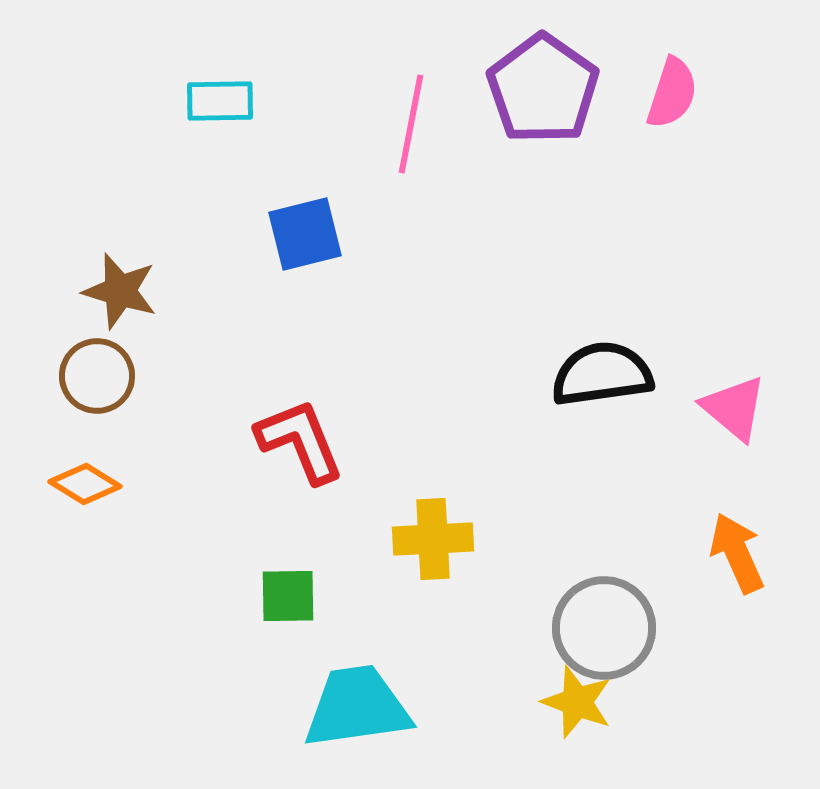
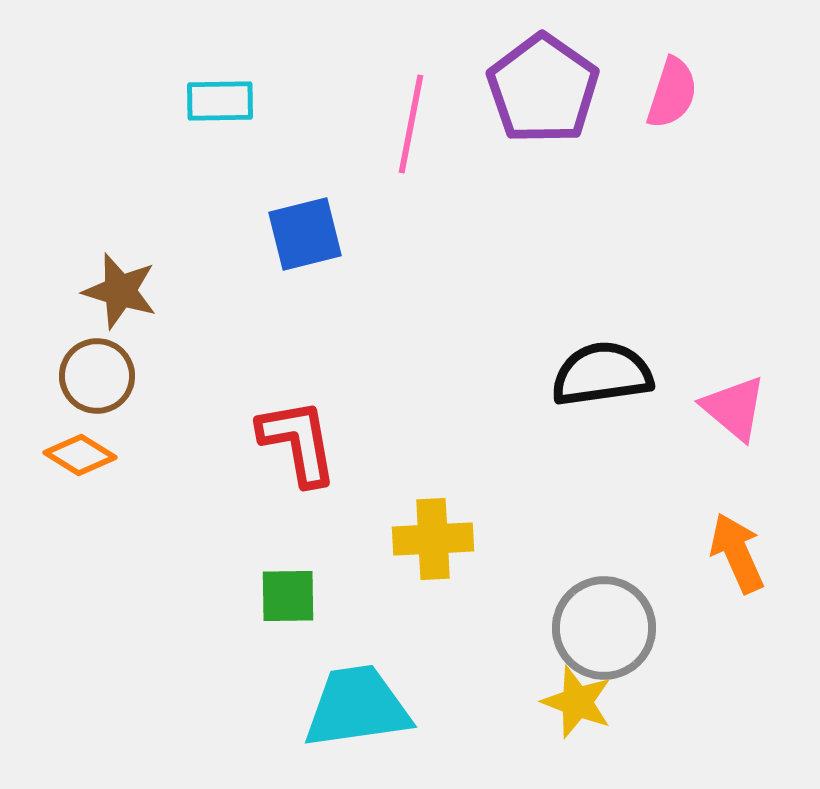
red L-shape: moved 2 px left, 1 px down; rotated 12 degrees clockwise
orange diamond: moved 5 px left, 29 px up
